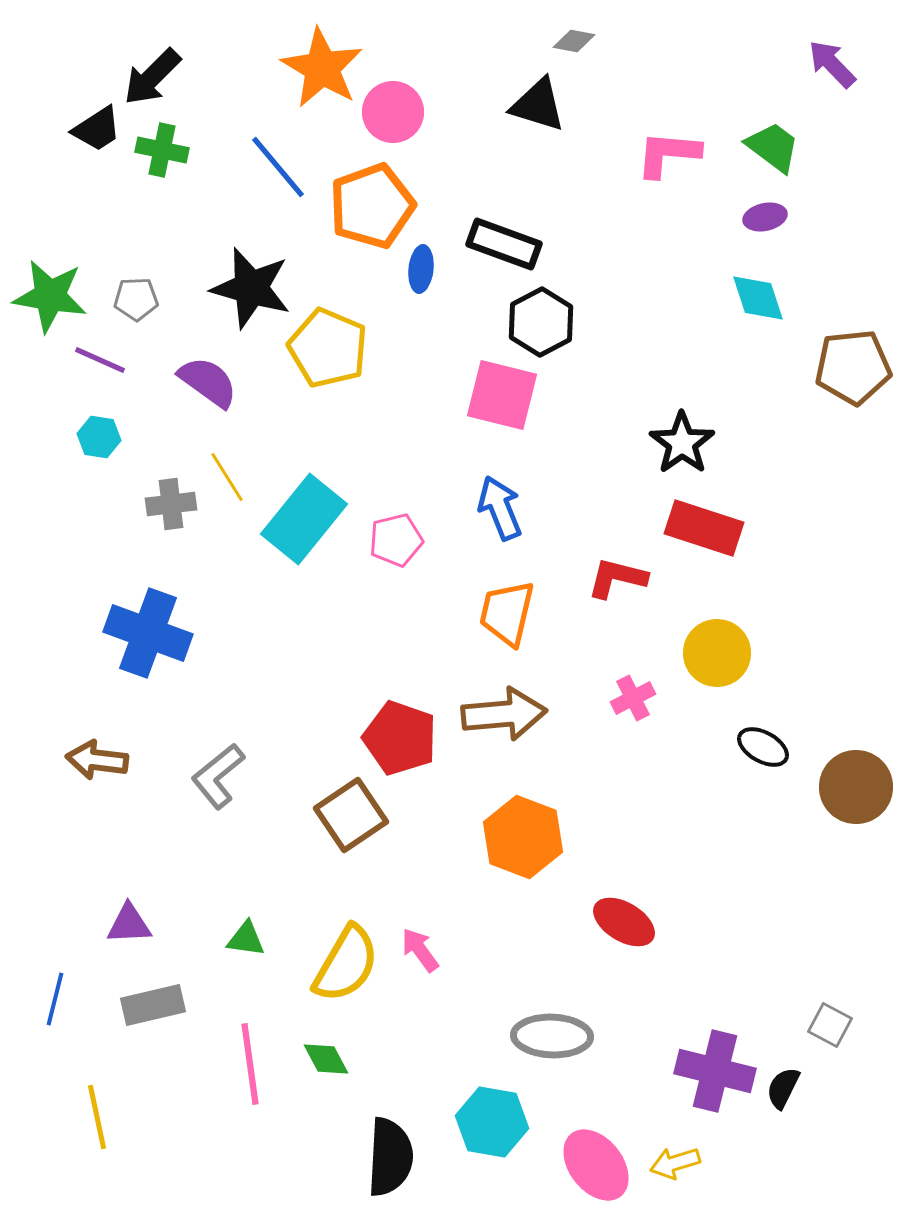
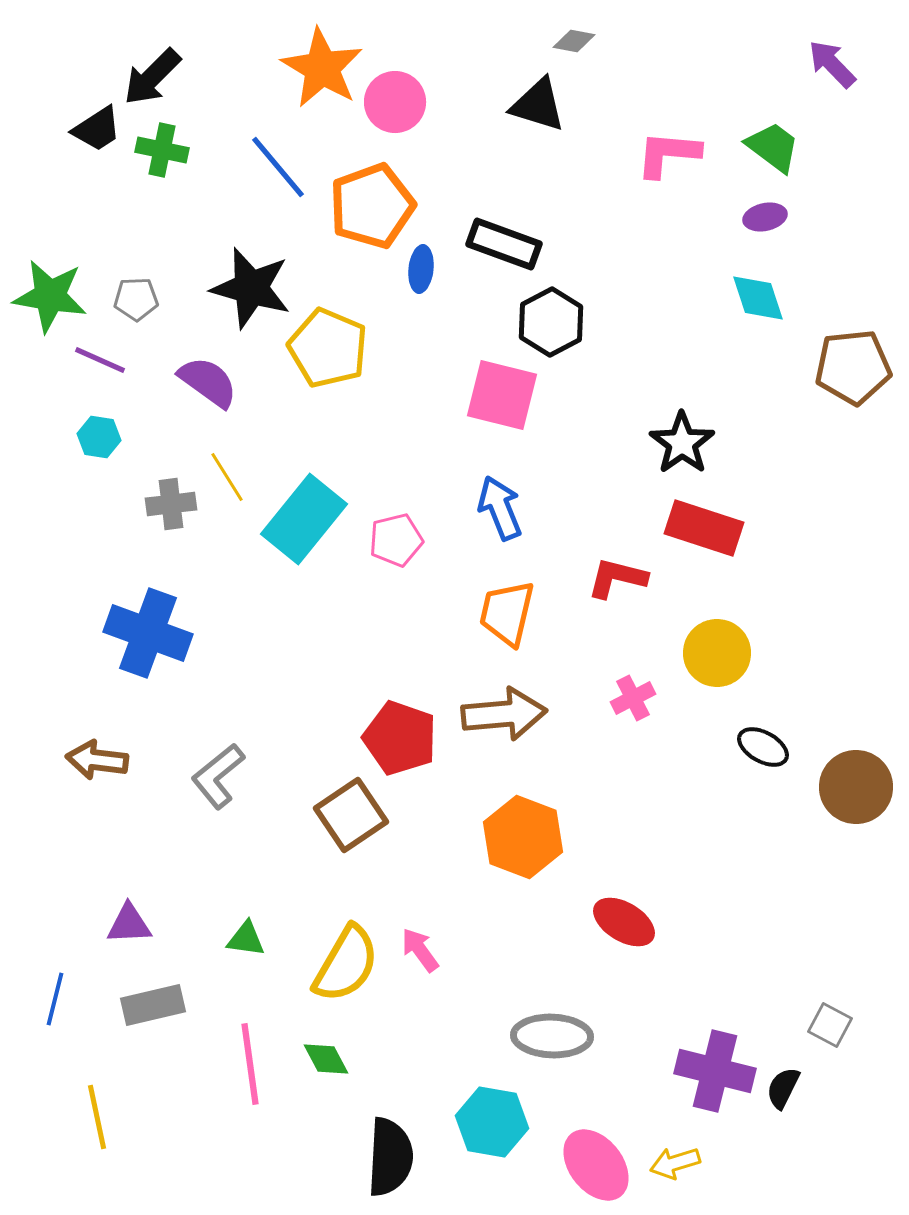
pink circle at (393, 112): moved 2 px right, 10 px up
black hexagon at (541, 322): moved 10 px right
